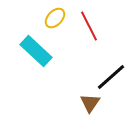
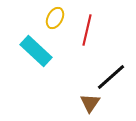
yellow ellipse: rotated 15 degrees counterclockwise
red line: moved 2 px left, 4 px down; rotated 40 degrees clockwise
